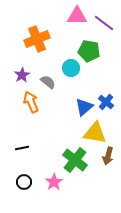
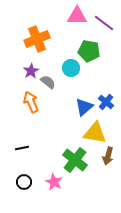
purple star: moved 9 px right, 4 px up
pink star: rotated 12 degrees counterclockwise
